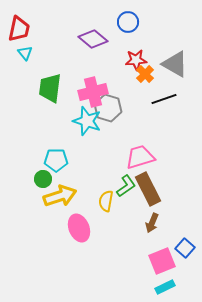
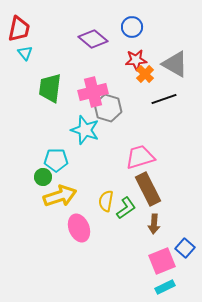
blue circle: moved 4 px right, 5 px down
cyan star: moved 2 px left, 9 px down
green circle: moved 2 px up
green L-shape: moved 22 px down
brown arrow: moved 2 px right, 1 px down; rotated 18 degrees counterclockwise
